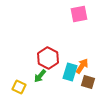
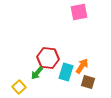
pink square: moved 2 px up
red hexagon: rotated 20 degrees counterclockwise
cyan rectangle: moved 4 px left
green arrow: moved 3 px left, 3 px up
yellow square: rotated 24 degrees clockwise
